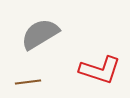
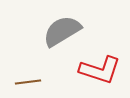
gray semicircle: moved 22 px right, 3 px up
